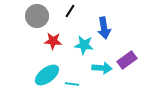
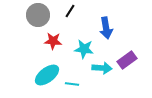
gray circle: moved 1 px right, 1 px up
blue arrow: moved 2 px right
cyan star: moved 4 px down
